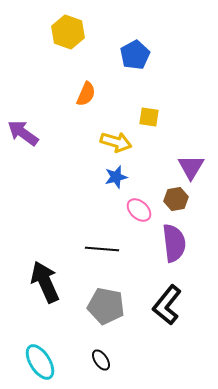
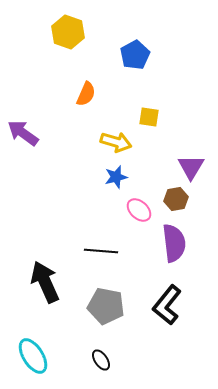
black line: moved 1 px left, 2 px down
cyan ellipse: moved 7 px left, 6 px up
